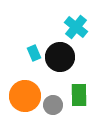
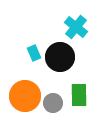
gray circle: moved 2 px up
